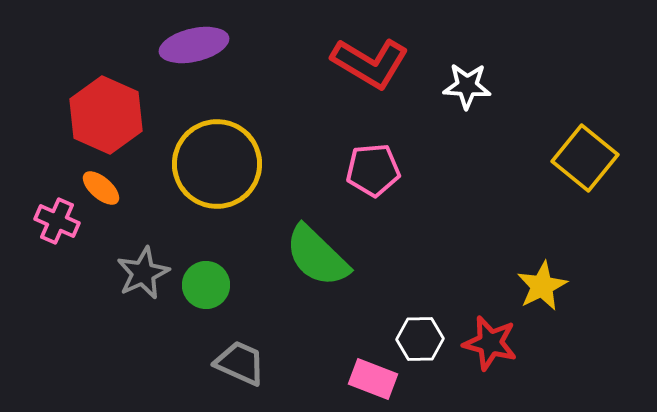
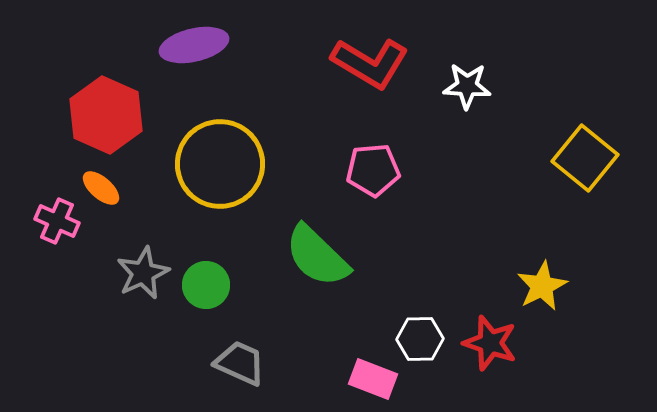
yellow circle: moved 3 px right
red star: rotated 4 degrees clockwise
